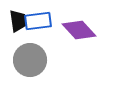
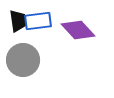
purple diamond: moved 1 px left
gray circle: moved 7 px left
